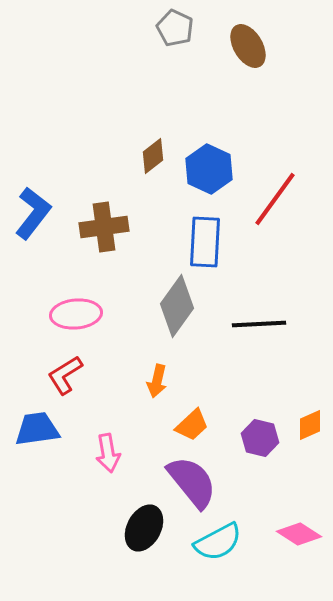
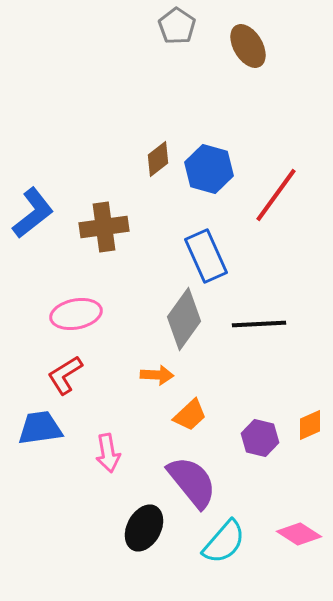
gray pentagon: moved 2 px right, 2 px up; rotated 9 degrees clockwise
brown diamond: moved 5 px right, 3 px down
blue hexagon: rotated 9 degrees counterclockwise
red line: moved 1 px right, 4 px up
blue L-shape: rotated 14 degrees clockwise
blue rectangle: moved 1 px right, 14 px down; rotated 27 degrees counterclockwise
gray diamond: moved 7 px right, 13 px down
pink ellipse: rotated 6 degrees counterclockwise
orange arrow: moved 6 px up; rotated 100 degrees counterclockwise
orange trapezoid: moved 2 px left, 10 px up
blue trapezoid: moved 3 px right, 1 px up
cyan semicircle: moved 6 px right; rotated 21 degrees counterclockwise
